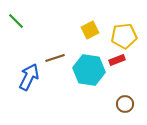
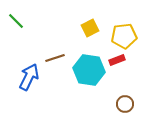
yellow square: moved 2 px up
